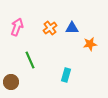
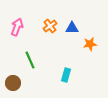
orange cross: moved 2 px up
brown circle: moved 2 px right, 1 px down
